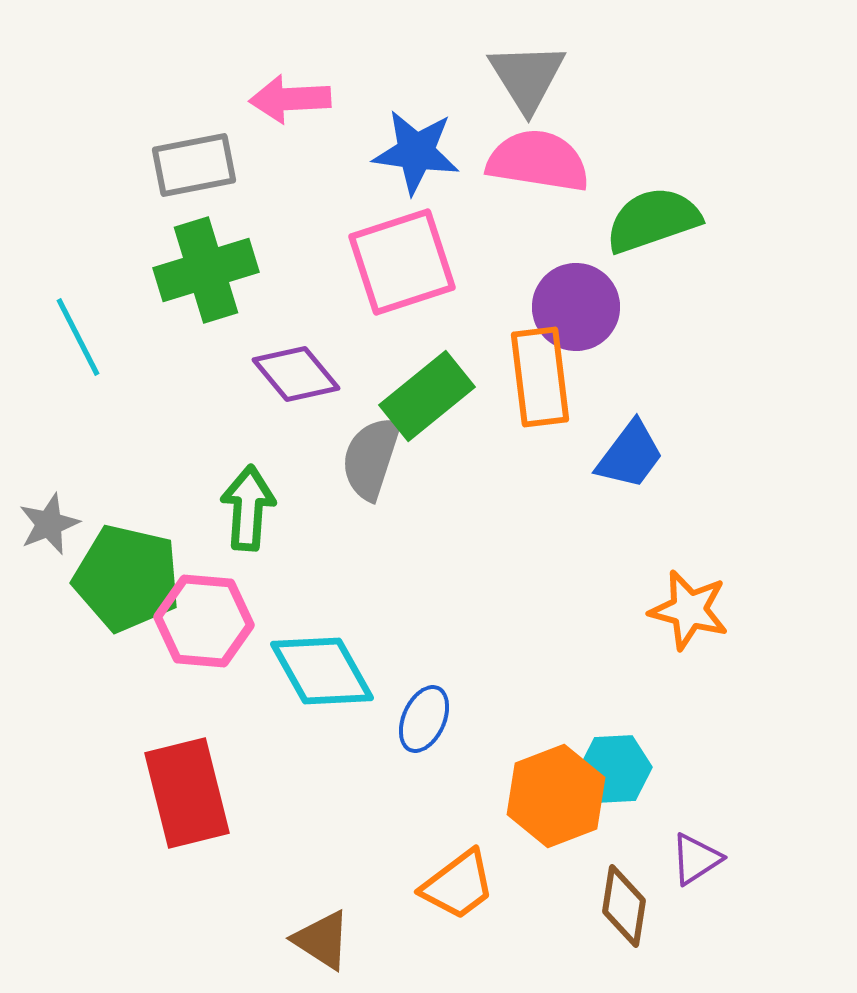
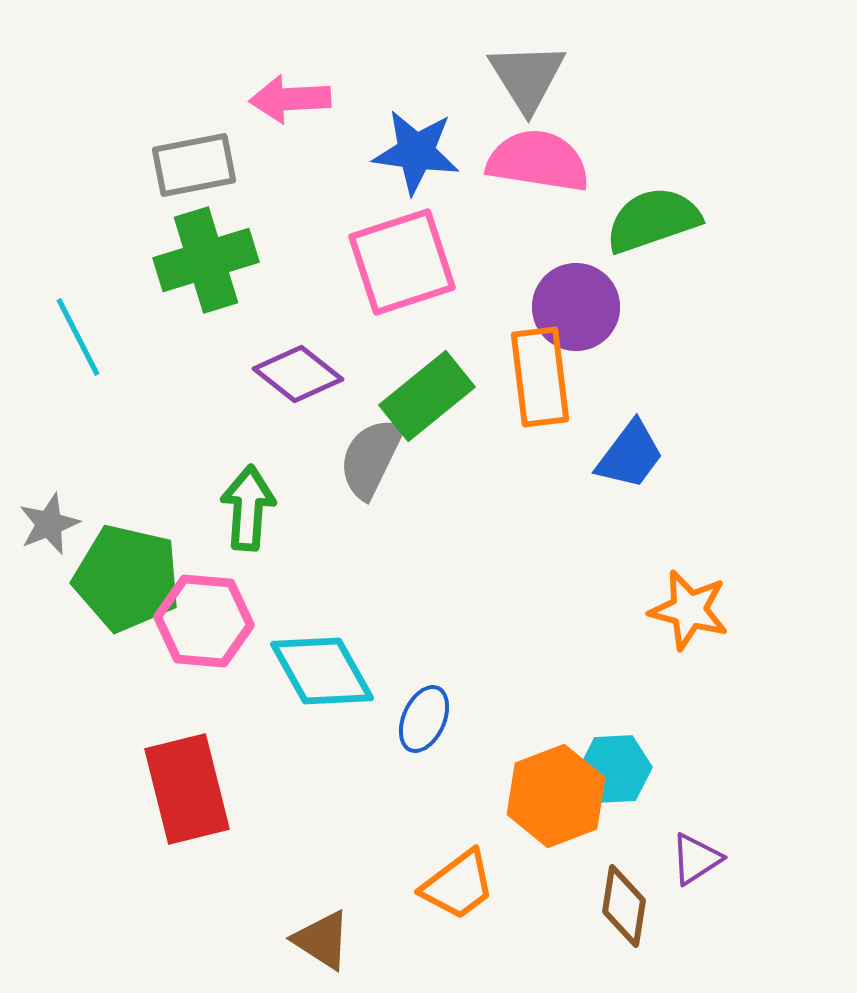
green cross: moved 10 px up
purple diamond: moved 2 px right; rotated 12 degrees counterclockwise
gray semicircle: rotated 8 degrees clockwise
red rectangle: moved 4 px up
